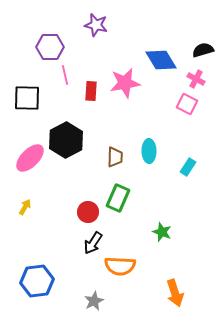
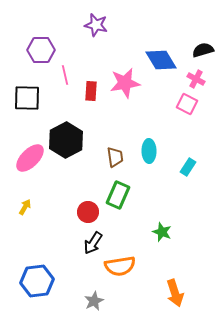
purple hexagon: moved 9 px left, 3 px down
brown trapezoid: rotated 10 degrees counterclockwise
green rectangle: moved 3 px up
orange semicircle: rotated 12 degrees counterclockwise
